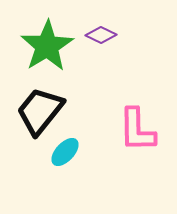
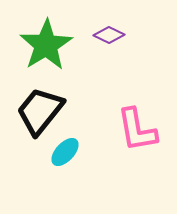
purple diamond: moved 8 px right
green star: moved 1 px left, 1 px up
pink L-shape: rotated 9 degrees counterclockwise
